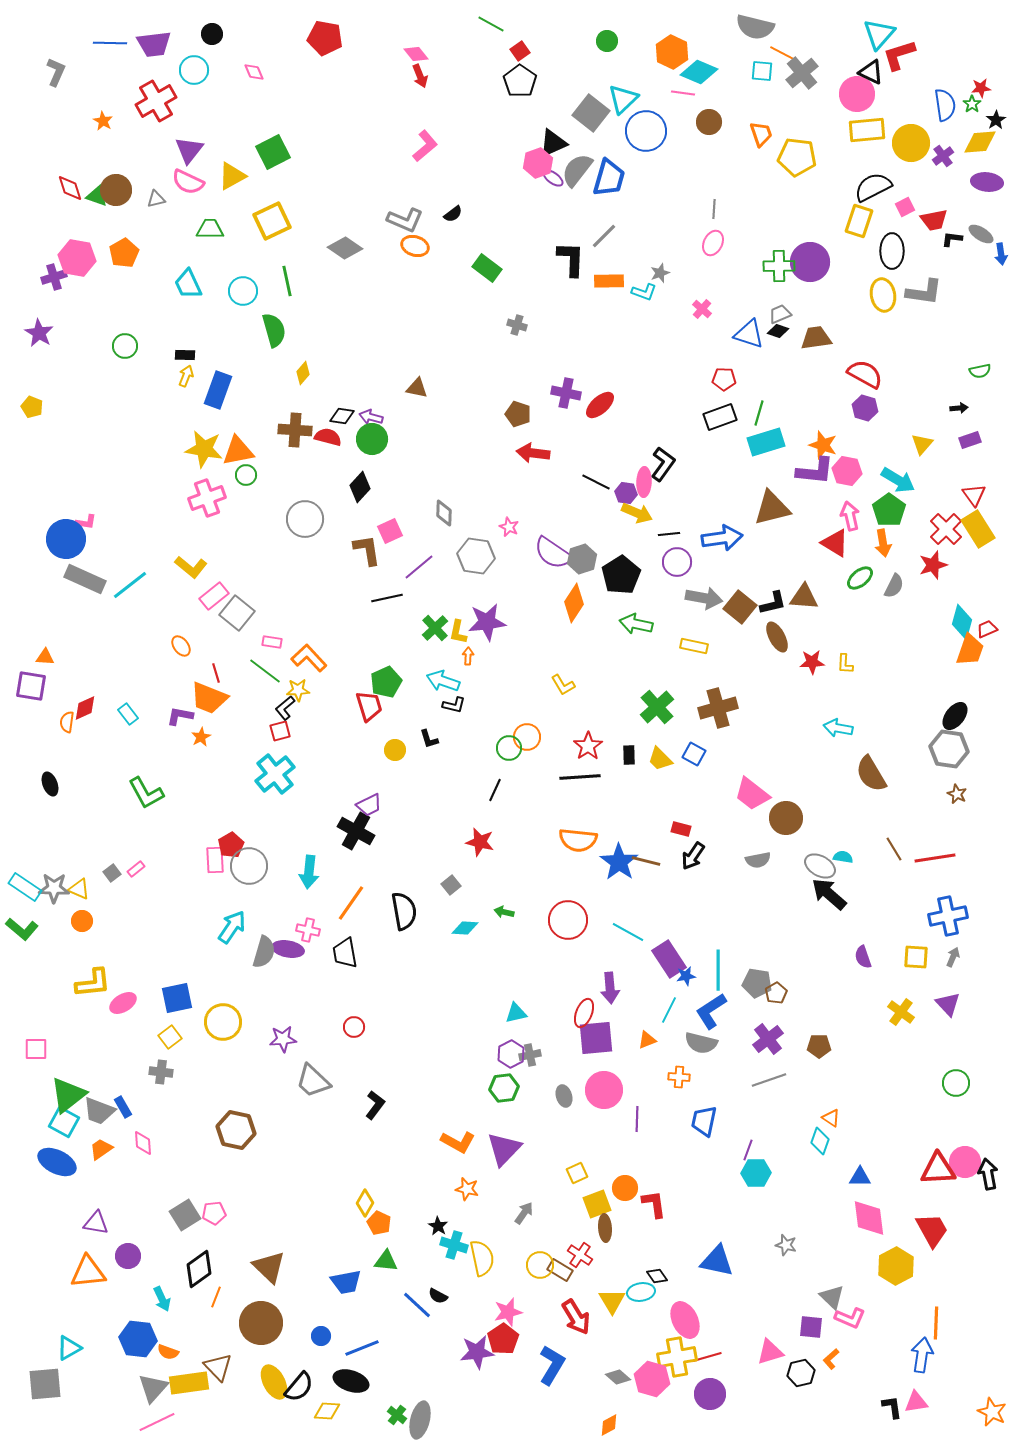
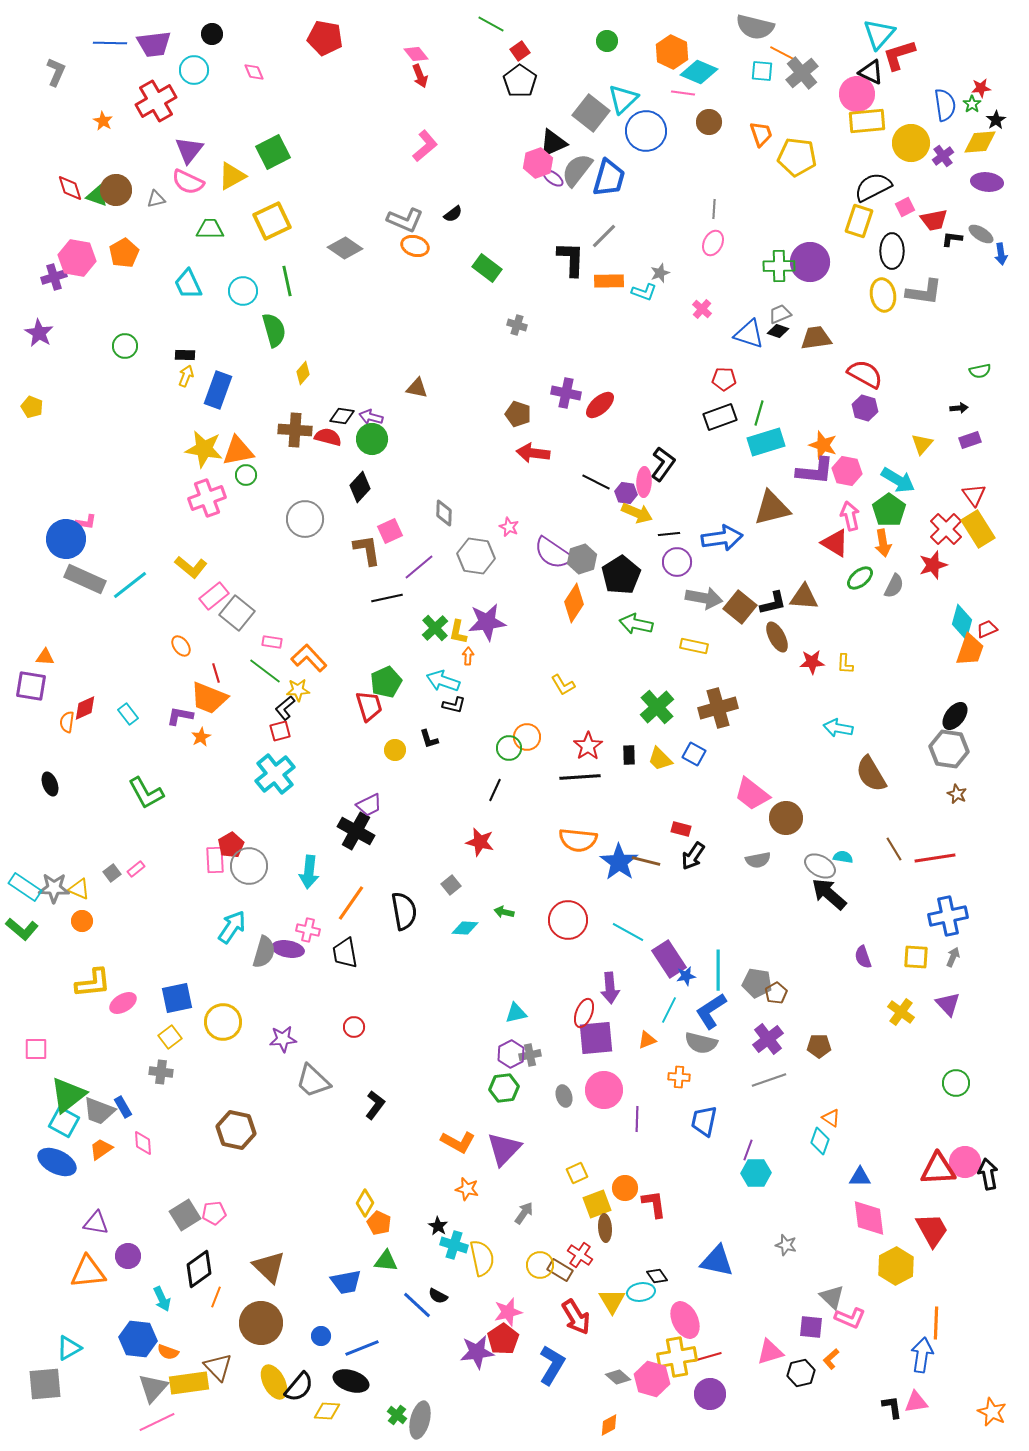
yellow rectangle at (867, 130): moved 9 px up
